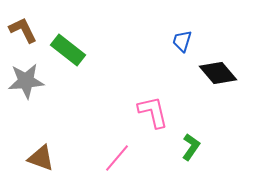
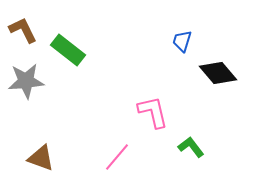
green L-shape: rotated 72 degrees counterclockwise
pink line: moved 1 px up
